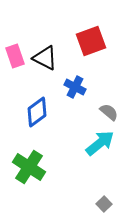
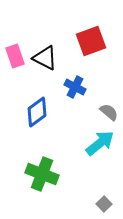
green cross: moved 13 px right, 7 px down; rotated 12 degrees counterclockwise
